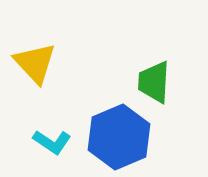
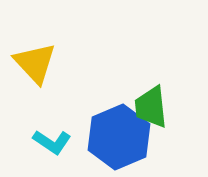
green trapezoid: moved 3 px left, 25 px down; rotated 9 degrees counterclockwise
